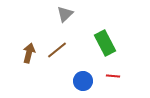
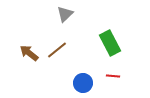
green rectangle: moved 5 px right
brown arrow: rotated 66 degrees counterclockwise
blue circle: moved 2 px down
